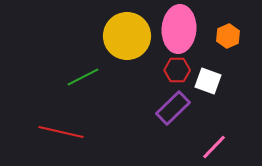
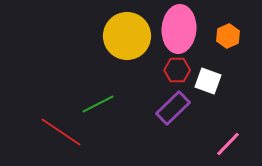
green line: moved 15 px right, 27 px down
red line: rotated 21 degrees clockwise
pink line: moved 14 px right, 3 px up
